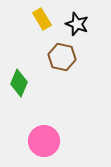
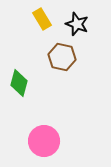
green diamond: rotated 8 degrees counterclockwise
